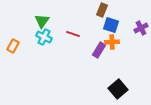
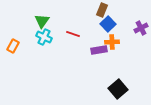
blue square: moved 3 px left, 1 px up; rotated 28 degrees clockwise
purple rectangle: rotated 49 degrees clockwise
